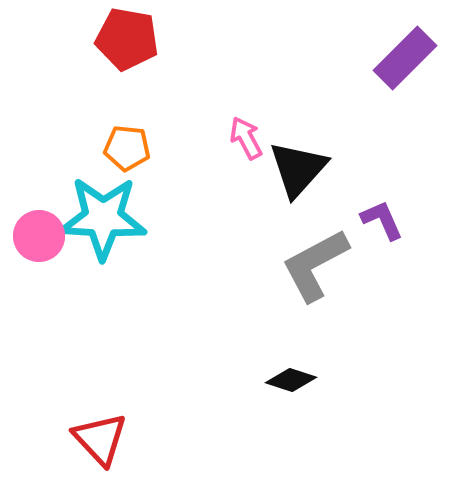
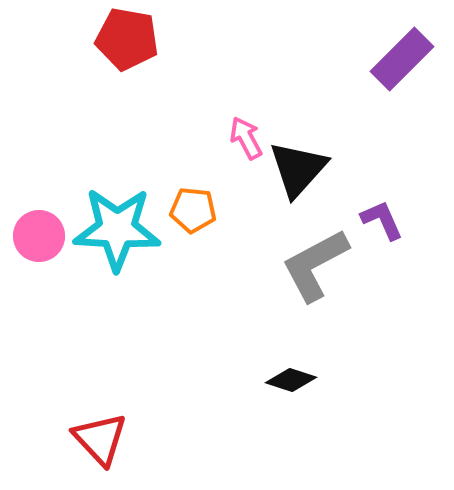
purple rectangle: moved 3 px left, 1 px down
orange pentagon: moved 66 px right, 62 px down
cyan star: moved 14 px right, 11 px down
